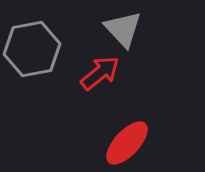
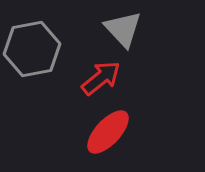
red arrow: moved 1 px right, 5 px down
red ellipse: moved 19 px left, 11 px up
